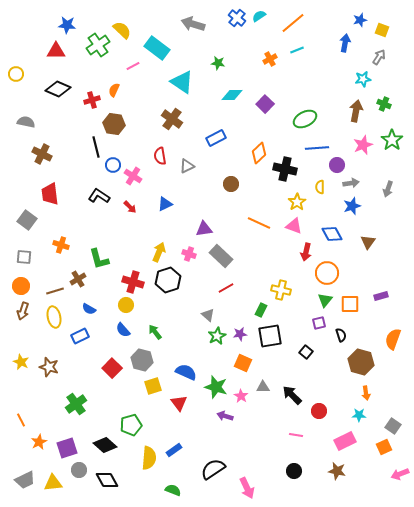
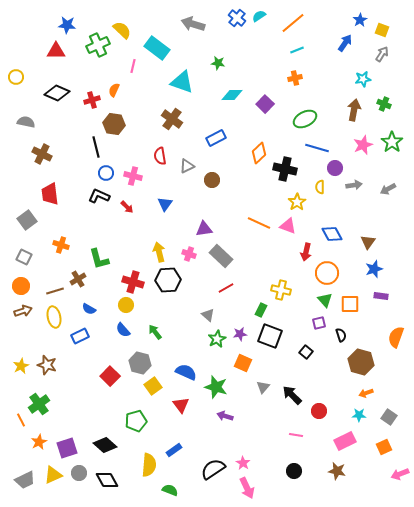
blue star at (360, 20): rotated 16 degrees counterclockwise
blue arrow at (345, 43): rotated 24 degrees clockwise
green cross at (98, 45): rotated 10 degrees clockwise
gray arrow at (379, 57): moved 3 px right, 3 px up
orange cross at (270, 59): moved 25 px right, 19 px down; rotated 16 degrees clockwise
pink line at (133, 66): rotated 48 degrees counterclockwise
yellow circle at (16, 74): moved 3 px down
cyan triangle at (182, 82): rotated 15 degrees counterclockwise
black diamond at (58, 89): moved 1 px left, 4 px down
brown arrow at (356, 111): moved 2 px left, 1 px up
green star at (392, 140): moved 2 px down
blue line at (317, 148): rotated 20 degrees clockwise
blue circle at (113, 165): moved 7 px left, 8 px down
purple circle at (337, 165): moved 2 px left, 3 px down
pink cross at (133, 176): rotated 18 degrees counterclockwise
gray arrow at (351, 183): moved 3 px right, 2 px down
brown circle at (231, 184): moved 19 px left, 4 px up
gray arrow at (388, 189): rotated 42 degrees clockwise
black L-shape at (99, 196): rotated 10 degrees counterclockwise
blue triangle at (165, 204): rotated 28 degrees counterclockwise
blue star at (352, 206): moved 22 px right, 63 px down
red arrow at (130, 207): moved 3 px left
gray square at (27, 220): rotated 18 degrees clockwise
pink triangle at (294, 226): moved 6 px left
yellow arrow at (159, 252): rotated 36 degrees counterclockwise
gray square at (24, 257): rotated 21 degrees clockwise
black hexagon at (168, 280): rotated 15 degrees clockwise
purple rectangle at (381, 296): rotated 24 degrees clockwise
green triangle at (325, 300): rotated 21 degrees counterclockwise
brown arrow at (23, 311): rotated 126 degrees counterclockwise
green star at (217, 336): moved 3 px down
black square at (270, 336): rotated 30 degrees clockwise
orange semicircle at (393, 339): moved 3 px right, 2 px up
gray hexagon at (142, 360): moved 2 px left, 3 px down
yellow star at (21, 362): moved 4 px down; rotated 21 degrees clockwise
brown star at (49, 367): moved 2 px left, 2 px up
red square at (112, 368): moved 2 px left, 8 px down
yellow square at (153, 386): rotated 18 degrees counterclockwise
gray triangle at (263, 387): rotated 48 degrees counterclockwise
orange arrow at (366, 393): rotated 80 degrees clockwise
pink star at (241, 396): moved 2 px right, 67 px down
red triangle at (179, 403): moved 2 px right, 2 px down
green cross at (76, 404): moved 37 px left
green pentagon at (131, 425): moved 5 px right, 4 px up
gray square at (393, 426): moved 4 px left, 9 px up
yellow semicircle at (149, 458): moved 7 px down
gray circle at (79, 470): moved 3 px down
yellow triangle at (53, 483): moved 8 px up; rotated 18 degrees counterclockwise
green semicircle at (173, 490): moved 3 px left
